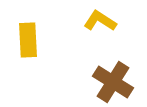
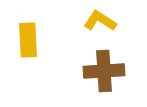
brown cross: moved 9 px left, 11 px up; rotated 36 degrees counterclockwise
